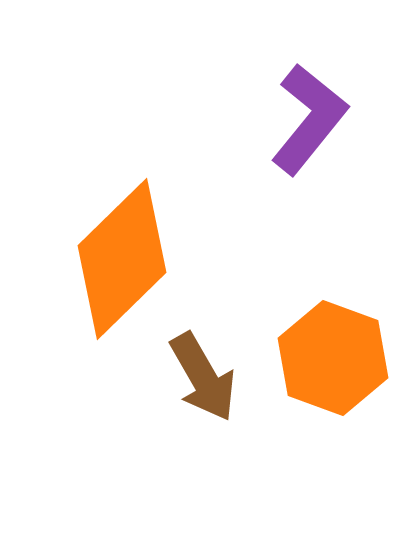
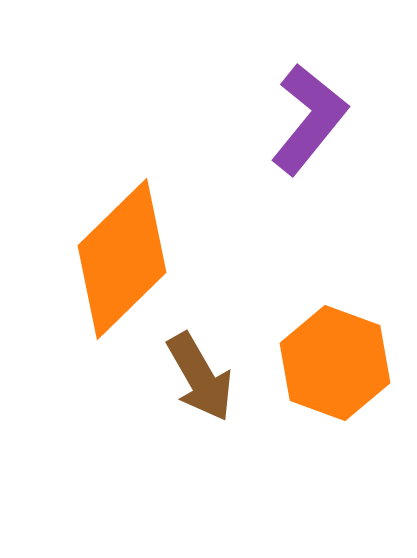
orange hexagon: moved 2 px right, 5 px down
brown arrow: moved 3 px left
